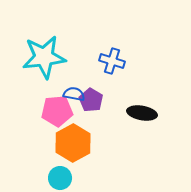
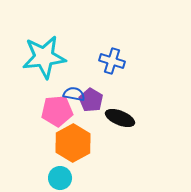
black ellipse: moved 22 px left, 5 px down; rotated 12 degrees clockwise
